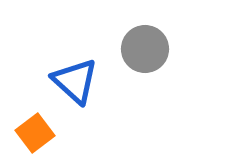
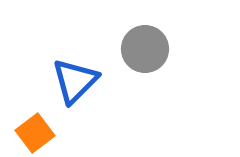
blue triangle: rotated 33 degrees clockwise
